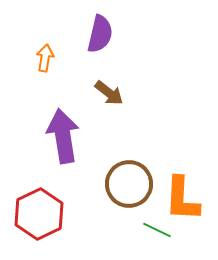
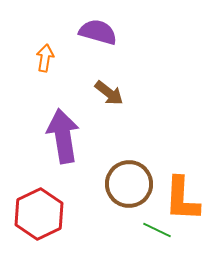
purple semicircle: moved 2 px left, 2 px up; rotated 87 degrees counterclockwise
